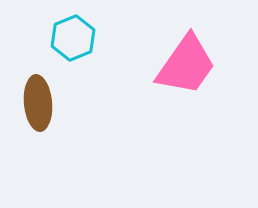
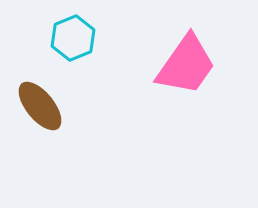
brown ellipse: moved 2 px right, 3 px down; rotated 34 degrees counterclockwise
